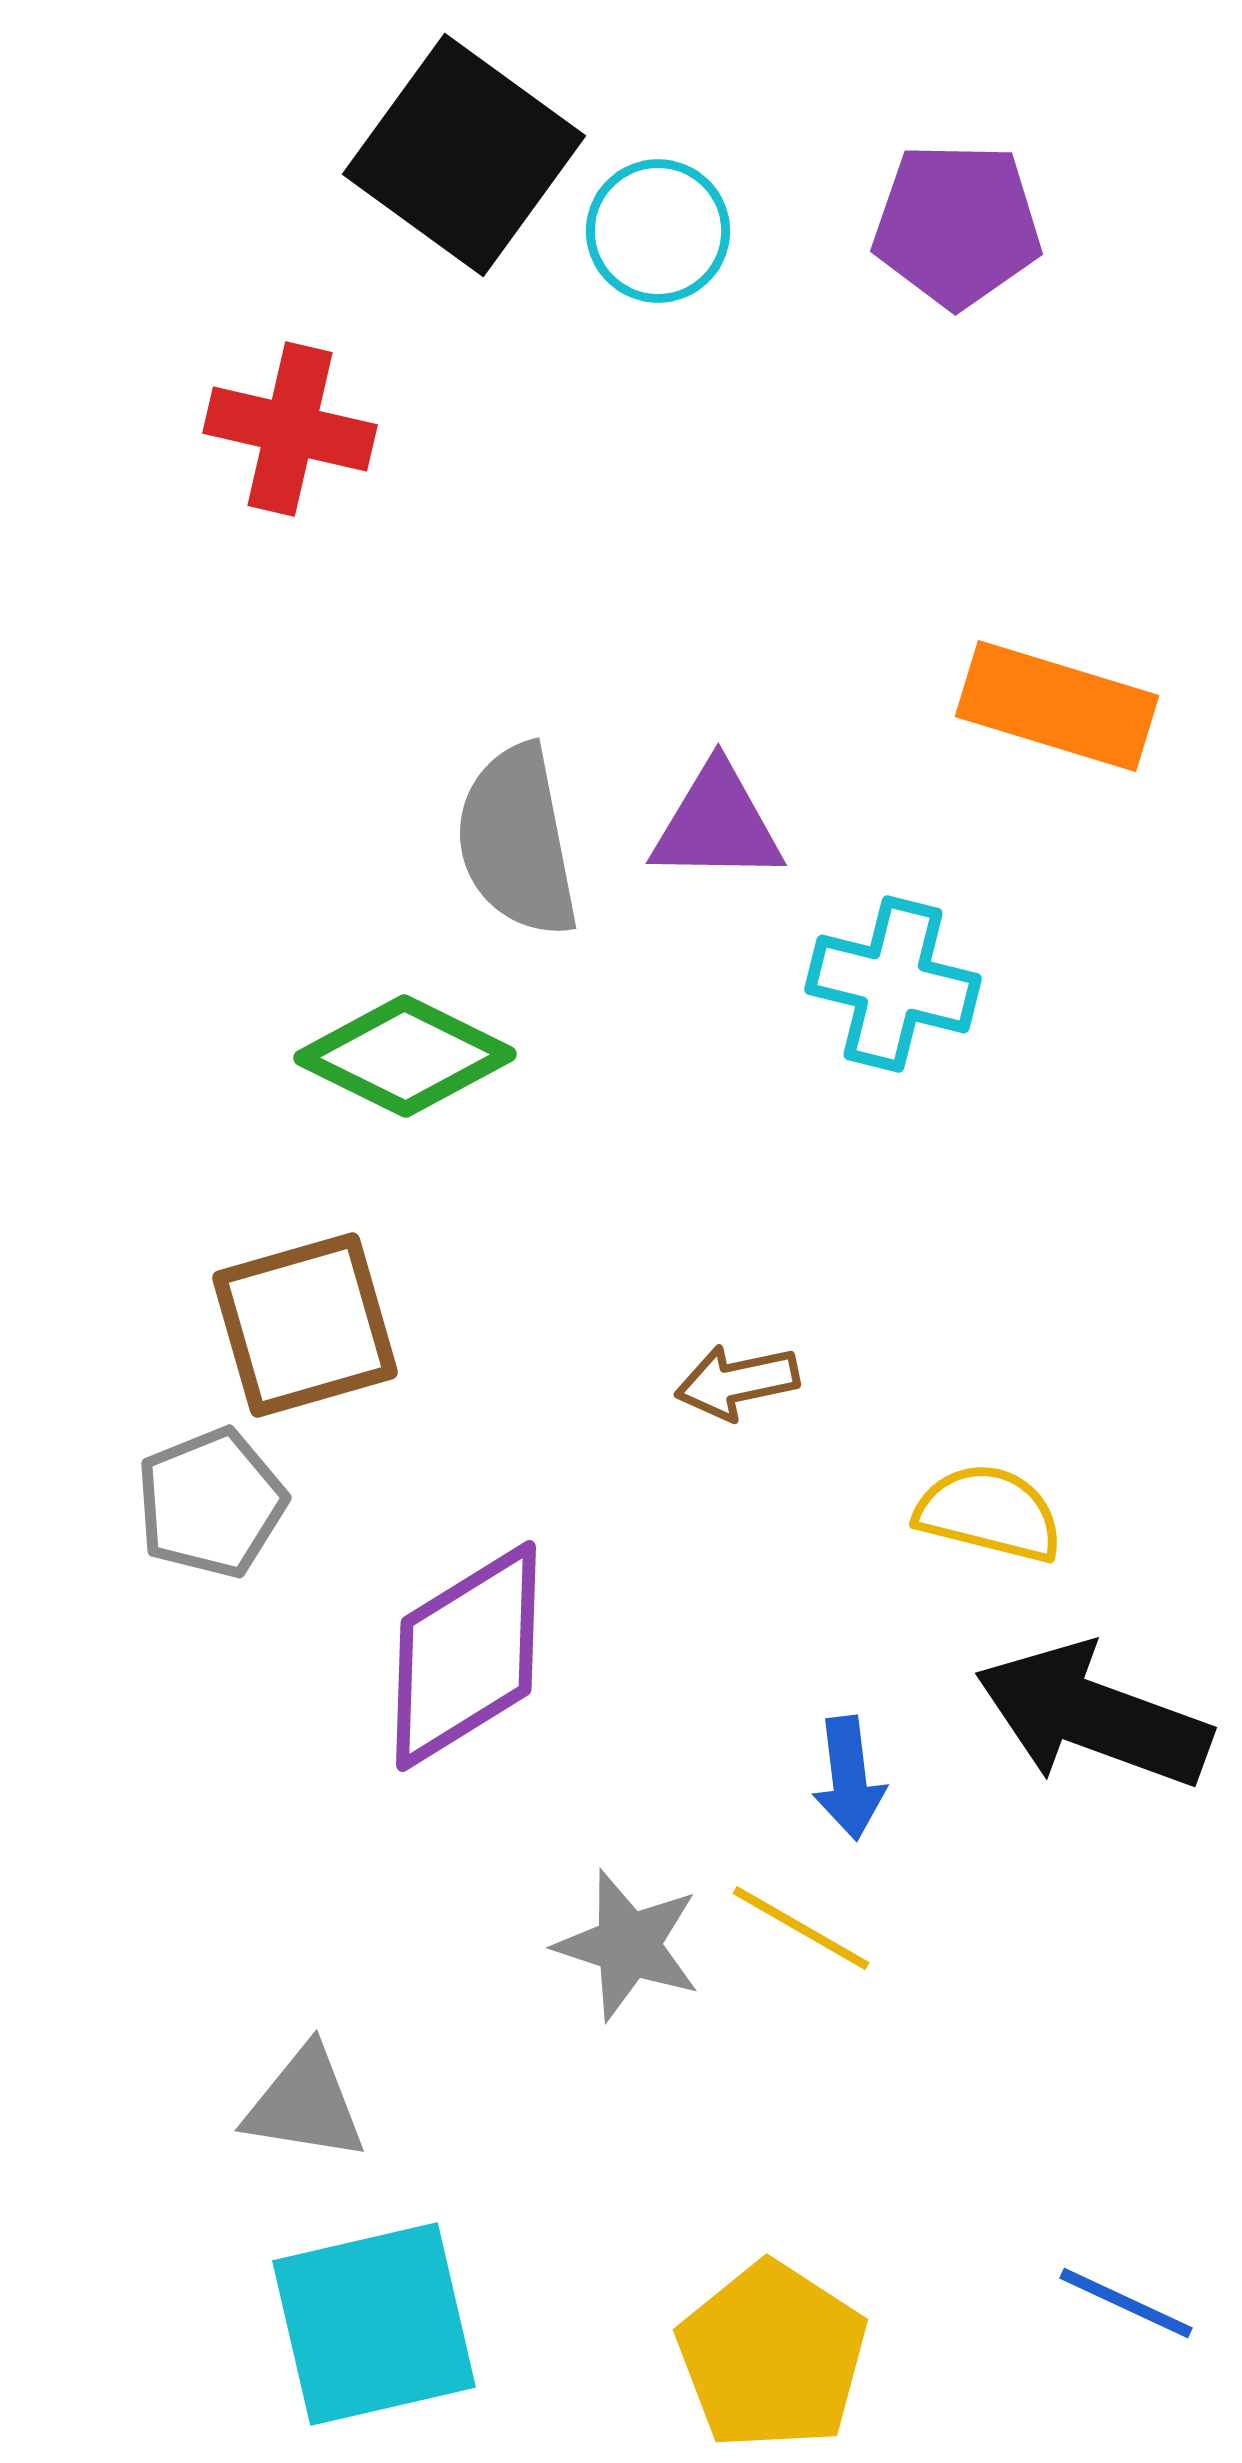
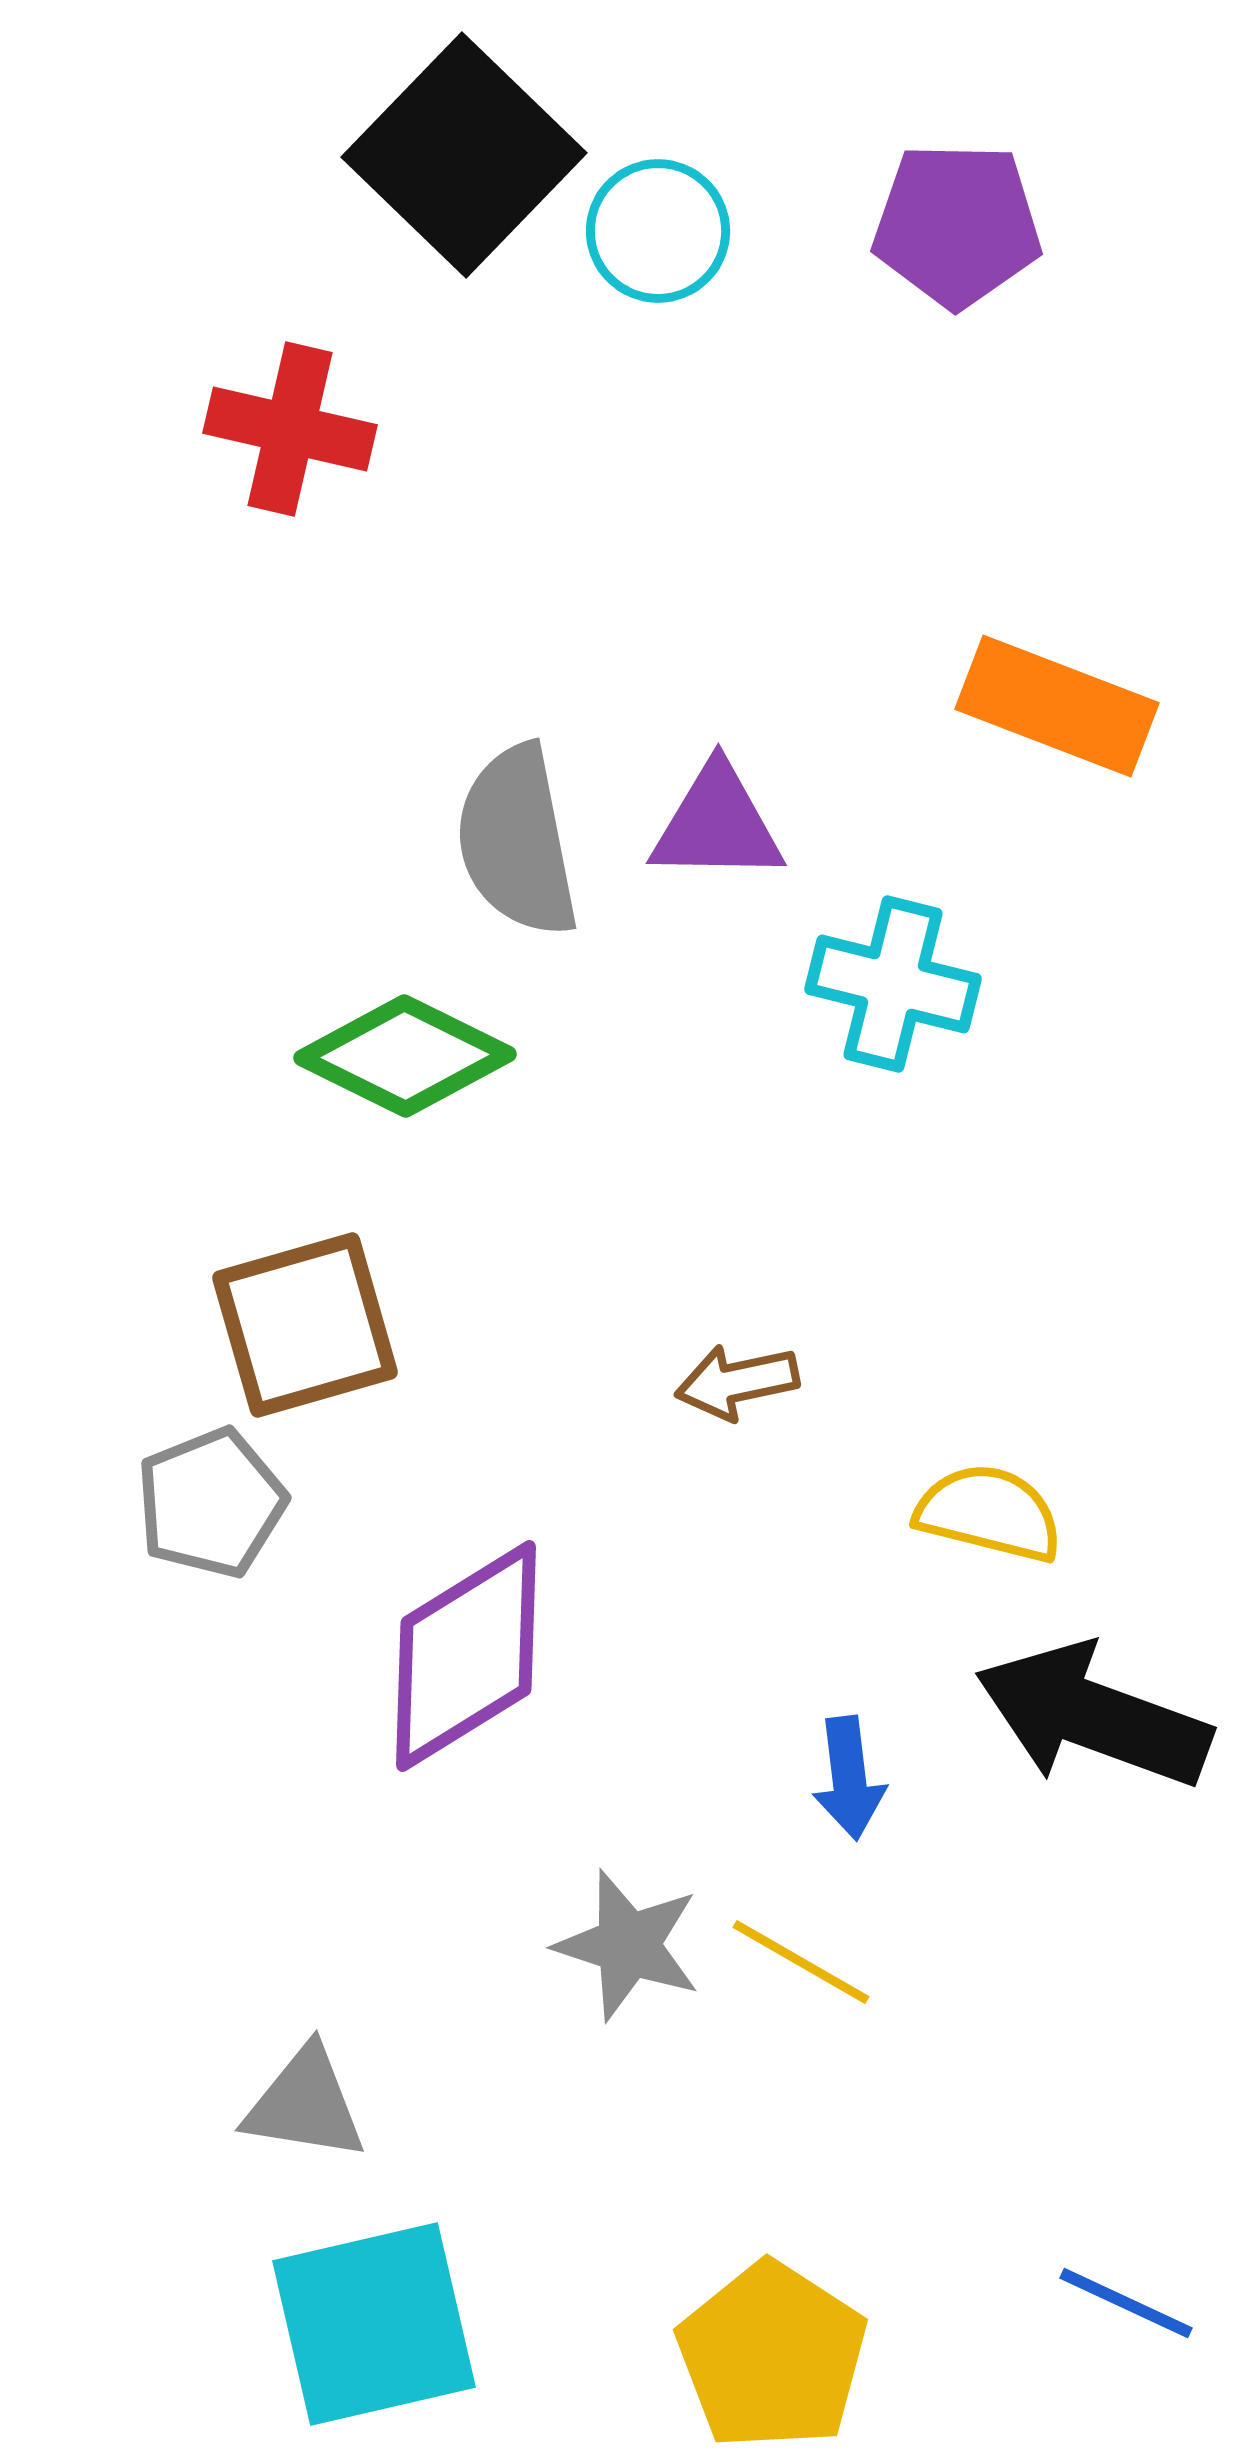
black square: rotated 8 degrees clockwise
orange rectangle: rotated 4 degrees clockwise
yellow line: moved 34 px down
